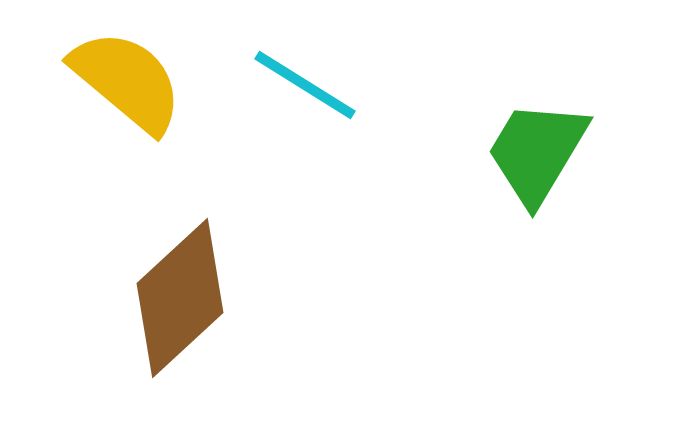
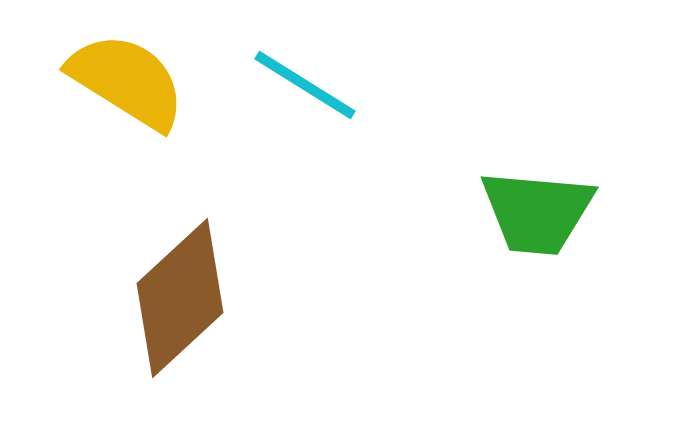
yellow semicircle: rotated 8 degrees counterclockwise
green trapezoid: moved 60 px down; rotated 116 degrees counterclockwise
